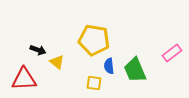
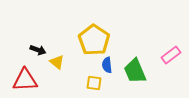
yellow pentagon: rotated 24 degrees clockwise
pink rectangle: moved 1 px left, 2 px down
blue semicircle: moved 2 px left, 1 px up
green trapezoid: moved 1 px down
red triangle: moved 1 px right, 1 px down
